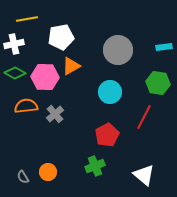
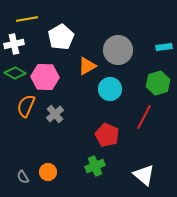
white pentagon: rotated 20 degrees counterclockwise
orange triangle: moved 16 px right
green hexagon: rotated 25 degrees counterclockwise
cyan circle: moved 3 px up
orange semicircle: rotated 60 degrees counterclockwise
red pentagon: rotated 20 degrees counterclockwise
